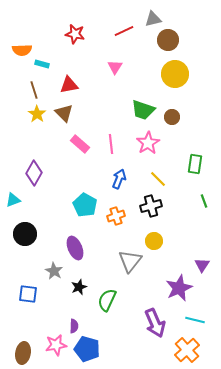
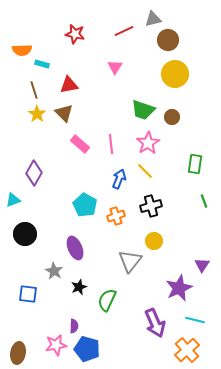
yellow line at (158, 179): moved 13 px left, 8 px up
brown ellipse at (23, 353): moved 5 px left
